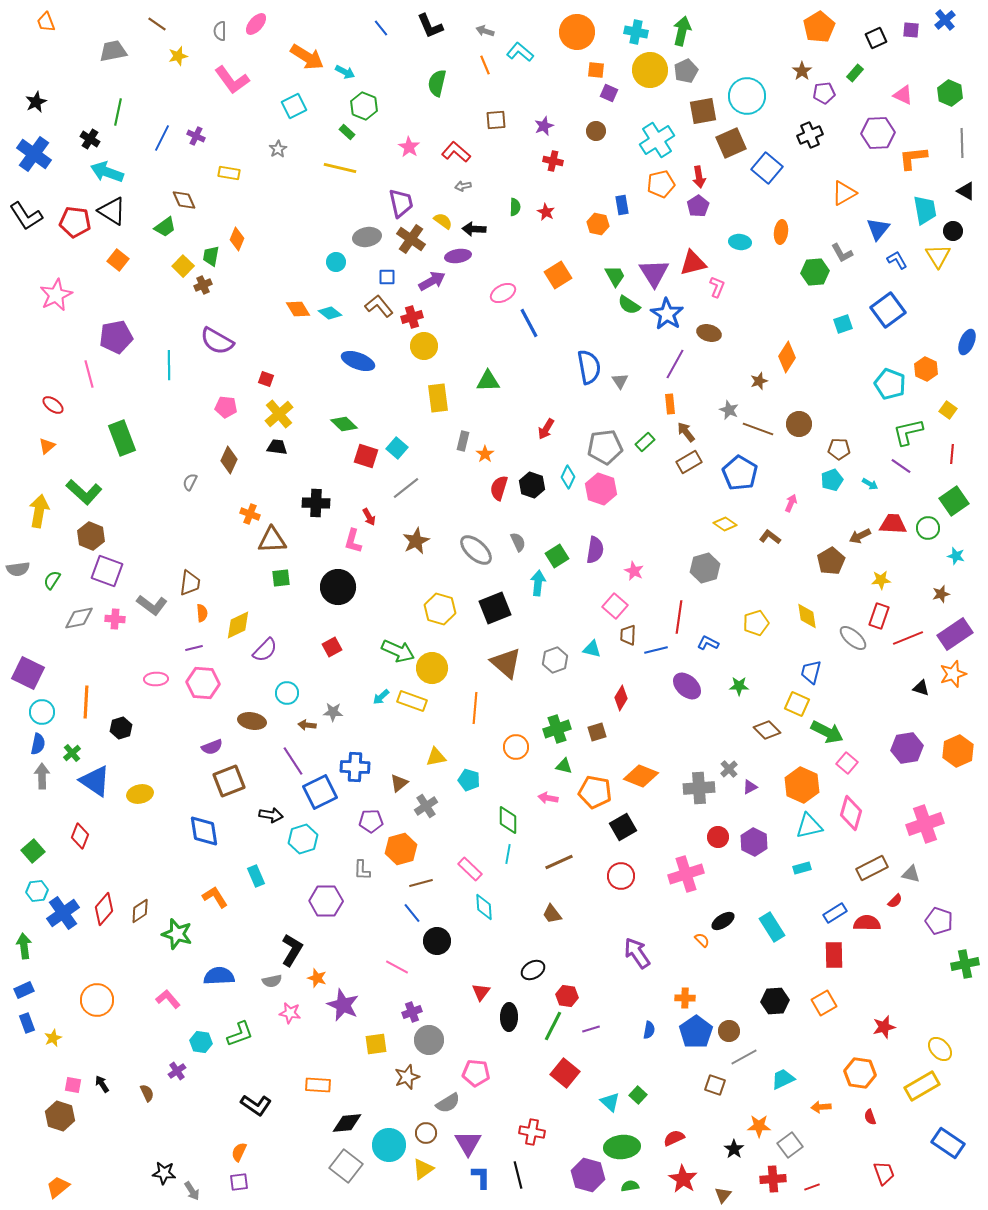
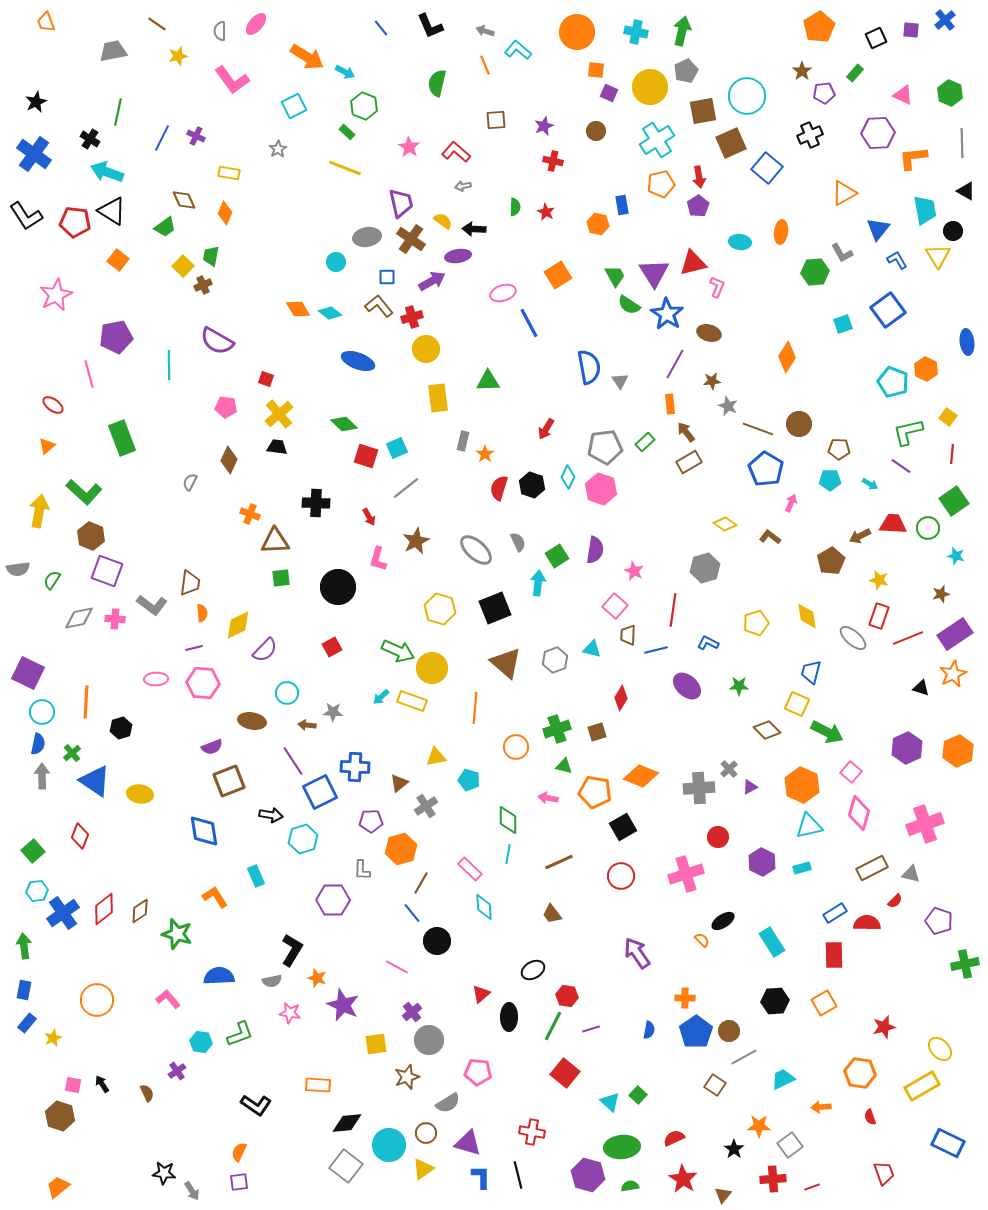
cyan L-shape at (520, 52): moved 2 px left, 2 px up
yellow circle at (650, 70): moved 17 px down
yellow line at (340, 168): moved 5 px right; rotated 8 degrees clockwise
orange diamond at (237, 239): moved 12 px left, 26 px up
pink ellipse at (503, 293): rotated 10 degrees clockwise
blue ellipse at (967, 342): rotated 30 degrees counterclockwise
yellow circle at (424, 346): moved 2 px right, 3 px down
brown star at (759, 381): moved 47 px left; rotated 12 degrees clockwise
cyan pentagon at (890, 384): moved 3 px right, 2 px up
gray star at (729, 410): moved 1 px left, 4 px up
yellow square at (948, 410): moved 7 px down
cyan square at (397, 448): rotated 25 degrees clockwise
blue pentagon at (740, 473): moved 26 px right, 4 px up
cyan pentagon at (832, 480): moved 2 px left; rotated 20 degrees clockwise
brown triangle at (272, 540): moved 3 px right, 1 px down
pink L-shape at (353, 541): moved 25 px right, 18 px down
yellow star at (881, 580): moved 2 px left; rotated 18 degrees clockwise
red line at (679, 617): moved 6 px left, 7 px up
orange star at (953, 674): rotated 8 degrees counterclockwise
purple hexagon at (907, 748): rotated 16 degrees counterclockwise
pink square at (847, 763): moved 4 px right, 9 px down
yellow ellipse at (140, 794): rotated 20 degrees clockwise
pink diamond at (851, 813): moved 8 px right
purple hexagon at (754, 842): moved 8 px right, 20 px down
brown line at (421, 883): rotated 45 degrees counterclockwise
purple hexagon at (326, 901): moved 7 px right, 1 px up
red diamond at (104, 909): rotated 12 degrees clockwise
cyan rectangle at (772, 927): moved 15 px down
blue rectangle at (24, 990): rotated 54 degrees counterclockwise
red triangle at (481, 992): moved 2 px down; rotated 12 degrees clockwise
purple cross at (412, 1012): rotated 18 degrees counterclockwise
blue rectangle at (27, 1023): rotated 60 degrees clockwise
pink pentagon at (476, 1073): moved 2 px right, 1 px up
brown square at (715, 1085): rotated 15 degrees clockwise
purple triangle at (468, 1143): rotated 44 degrees counterclockwise
blue rectangle at (948, 1143): rotated 8 degrees counterclockwise
